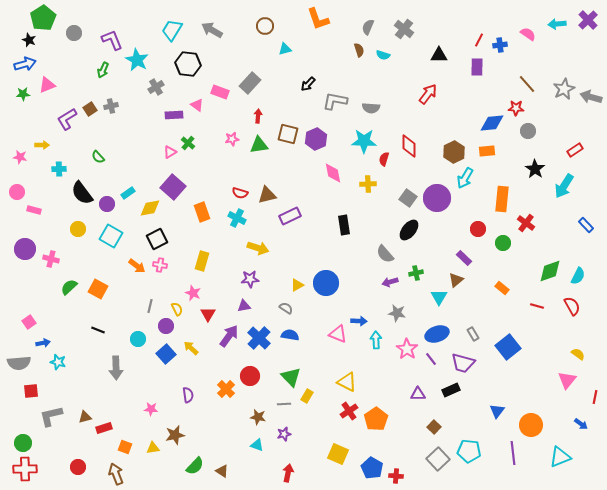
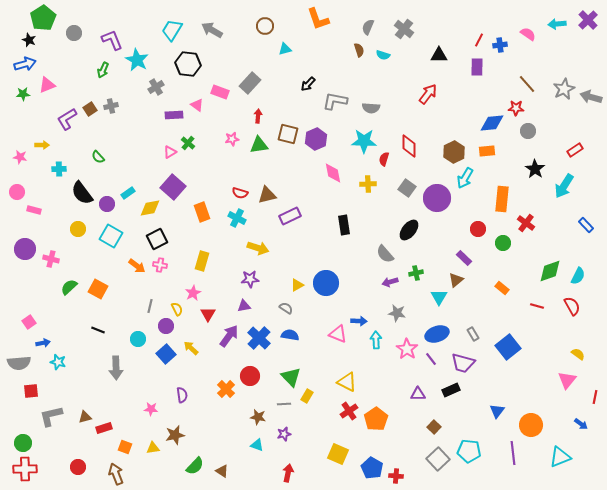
gray square at (408, 198): moved 1 px left, 10 px up
pink star at (193, 293): rotated 21 degrees clockwise
purple semicircle at (188, 395): moved 6 px left
